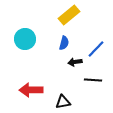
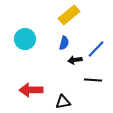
black arrow: moved 2 px up
